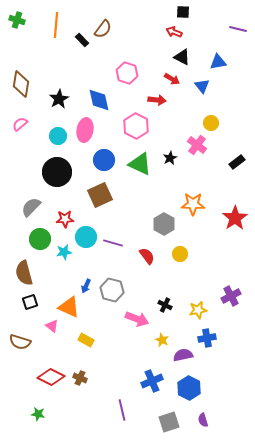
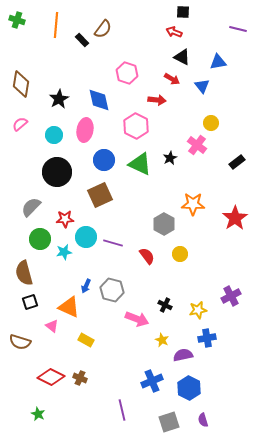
cyan circle at (58, 136): moved 4 px left, 1 px up
green star at (38, 414): rotated 16 degrees clockwise
